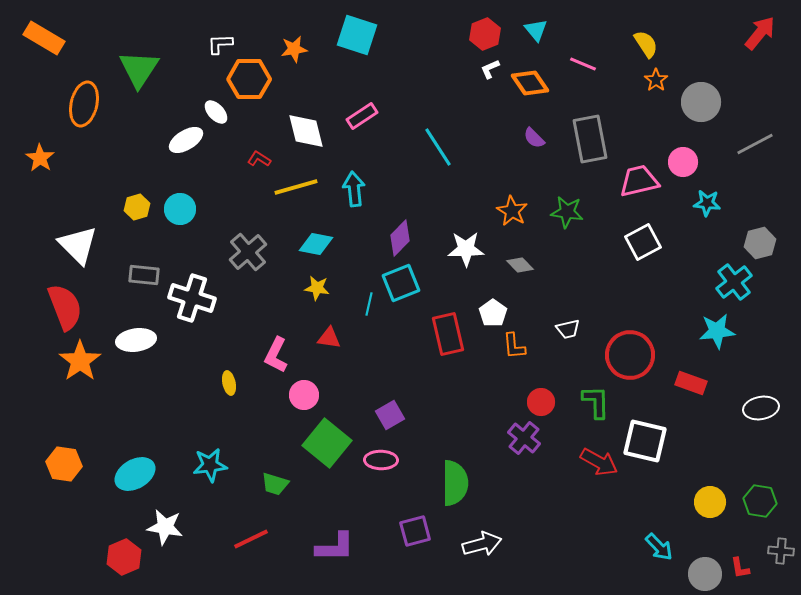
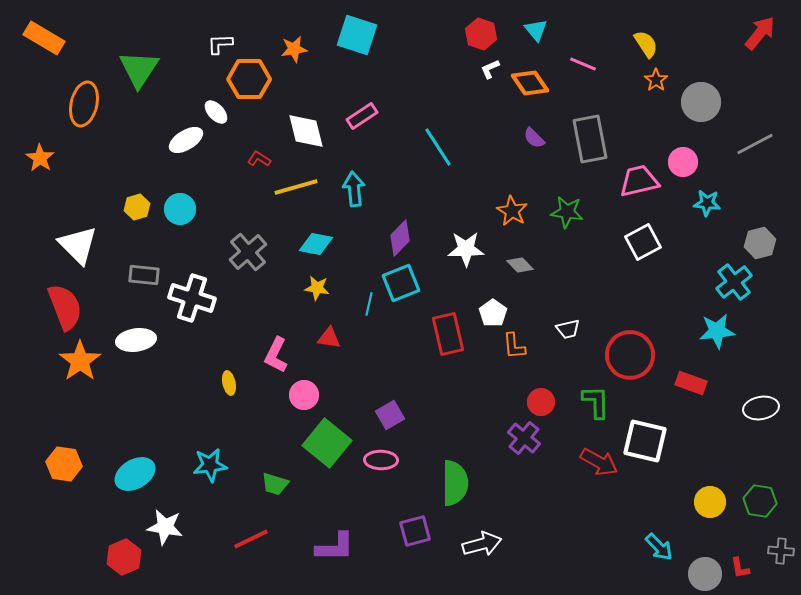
red hexagon at (485, 34): moved 4 px left; rotated 20 degrees counterclockwise
